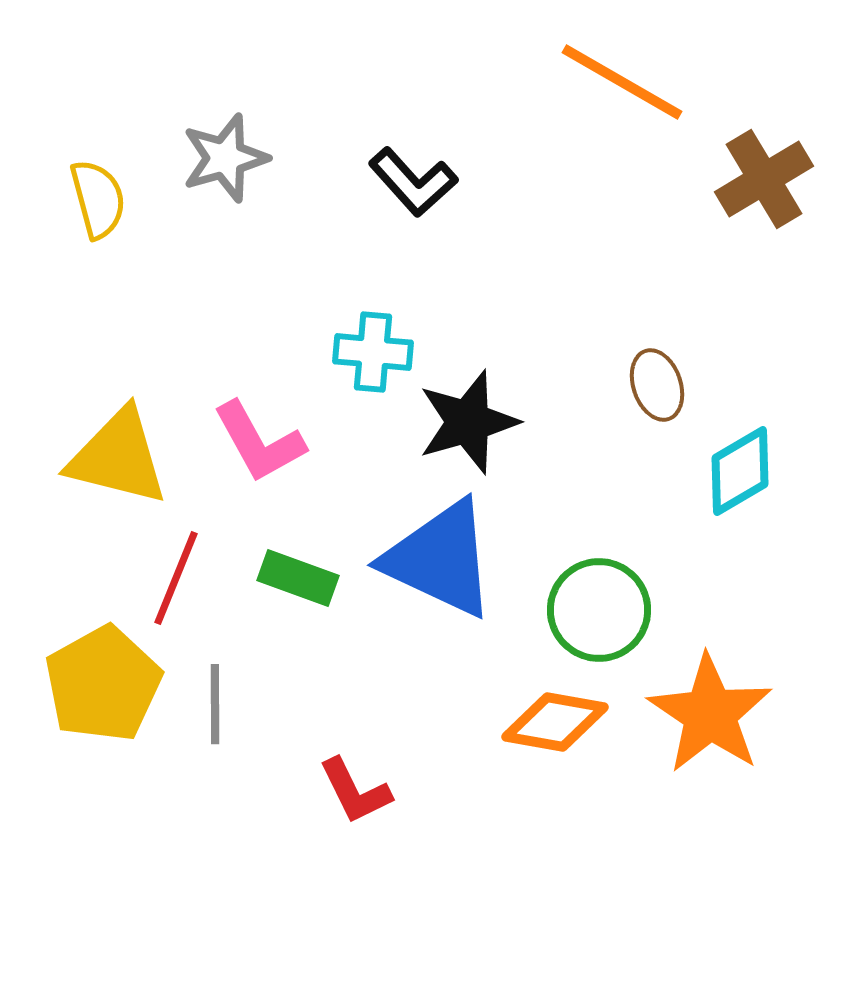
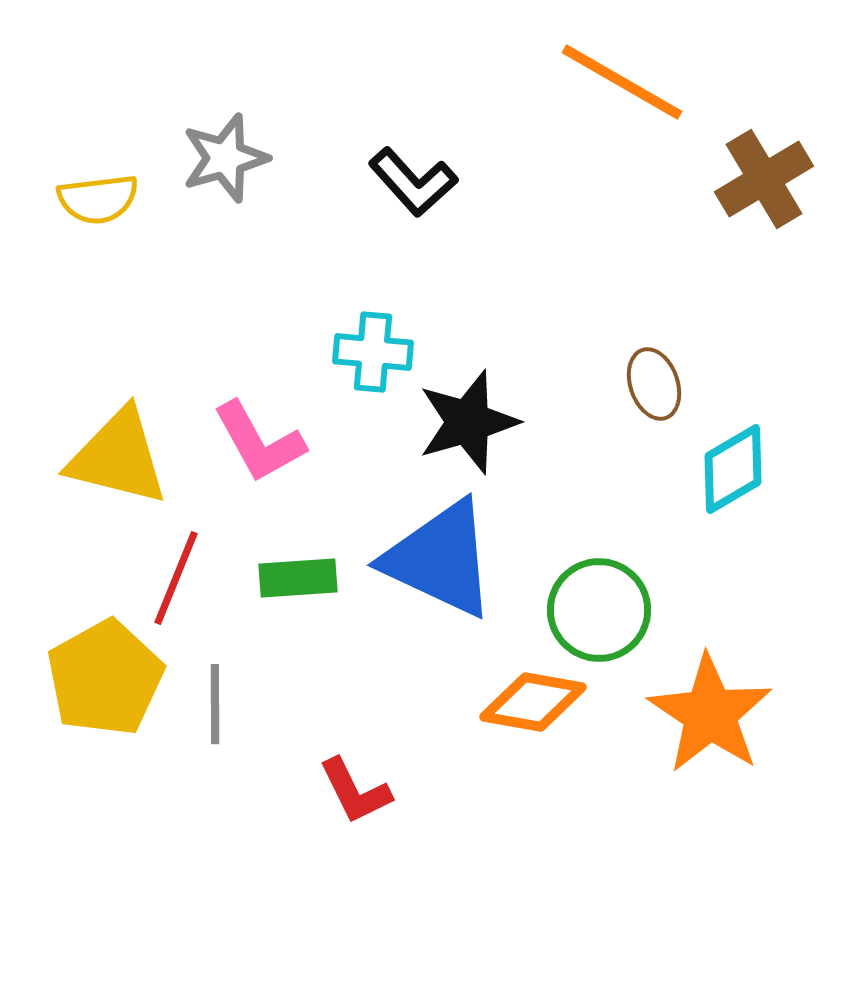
yellow semicircle: rotated 98 degrees clockwise
brown ellipse: moved 3 px left, 1 px up
cyan diamond: moved 7 px left, 2 px up
green rectangle: rotated 24 degrees counterclockwise
yellow pentagon: moved 2 px right, 6 px up
orange diamond: moved 22 px left, 20 px up
